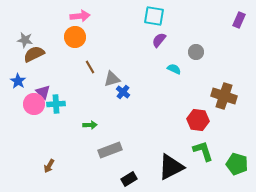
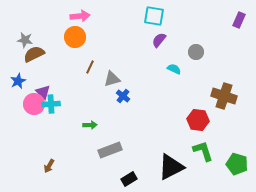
brown line: rotated 56 degrees clockwise
blue star: rotated 14 degrees clockwise
blue cross: moved 4 px down
cyan cross: moved 5 px left
